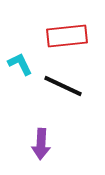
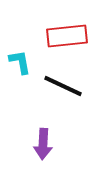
cyan L-shape: moved 2 px up; rotated 16 degrees clockwise
purple arrow: moved 2 px right
